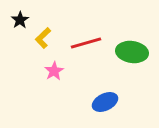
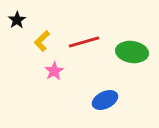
black star: moved 3 px left
yellow L-shape: moved 1 px left, 3 px down
red line: moved 2 px left, 1 px up
blue ellipse: moved 2 px up
